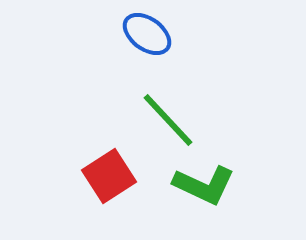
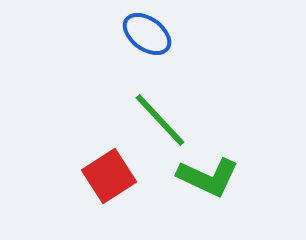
green line: moved 8 px left
green L-shape: moved 4 px right, 8 px up
